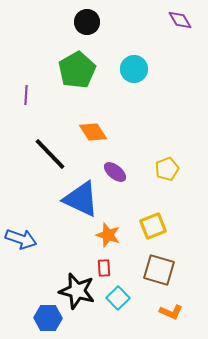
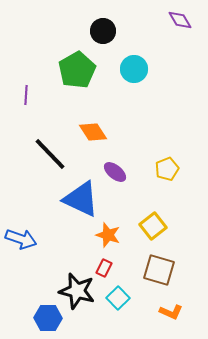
black circle: moved 16 px right, 9 px down
yellow square: rotated 16 degrees counterclockwise
red rectangle: rotated 30 degrees clockwise
